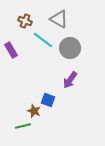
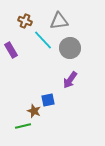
gray triangle: moved 2 px down; rotated 36 degrees counterclockwise
cyan line: rotated 10 degrees clockwise
blue square: rotated 32 degrees counterclockwise
